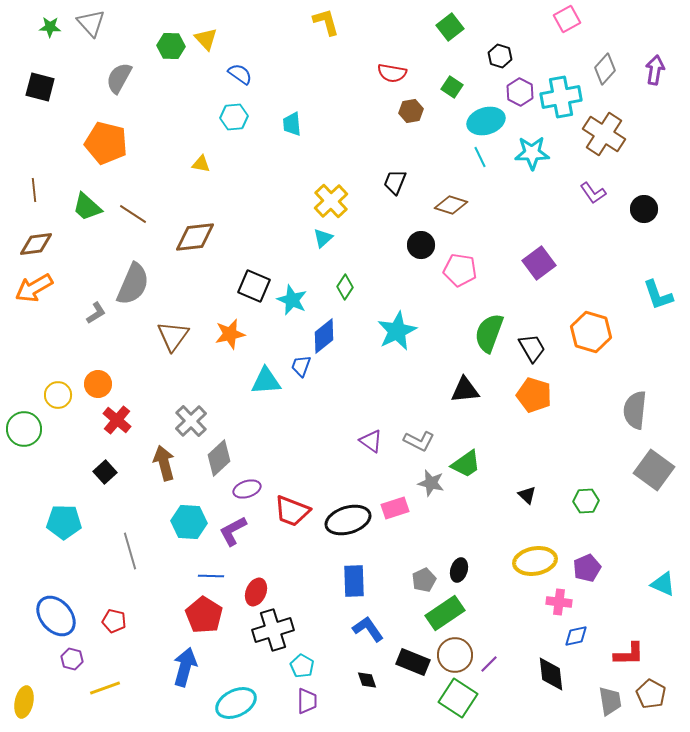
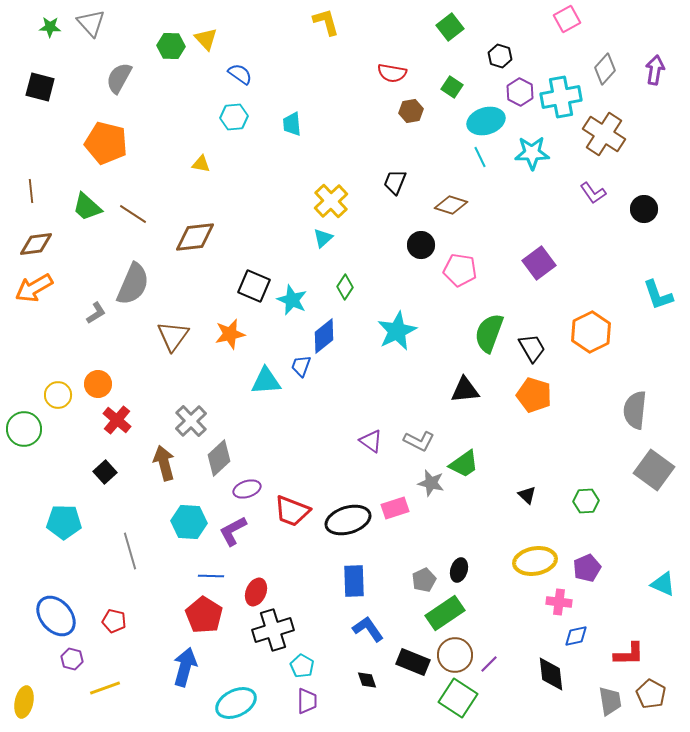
brown line at (34, 190): moved 3 px left, 1 px down
orange hexagon at (591, 332): rotated 18 degrees clockwise
green trapezoid at (466, 464): moved 2 px left
